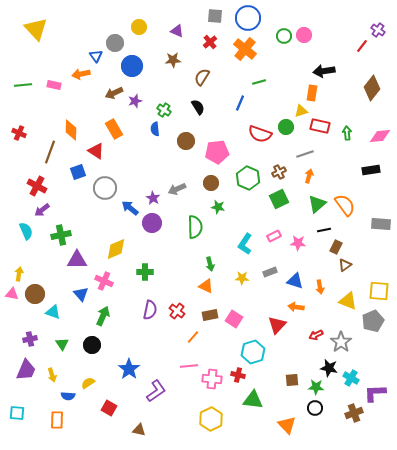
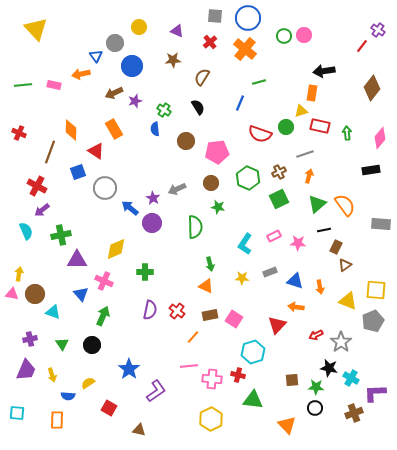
pink diamond at (380, 136): moved 2 px down; rotated 45 degrees counterclockwise
yellow square at (379, 291): moved 3 px left, 1 px up
